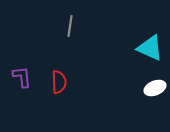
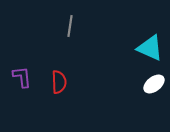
white ellipse: moved 1 px left, 4 px up; rotated 15 degrees counterclockwise
